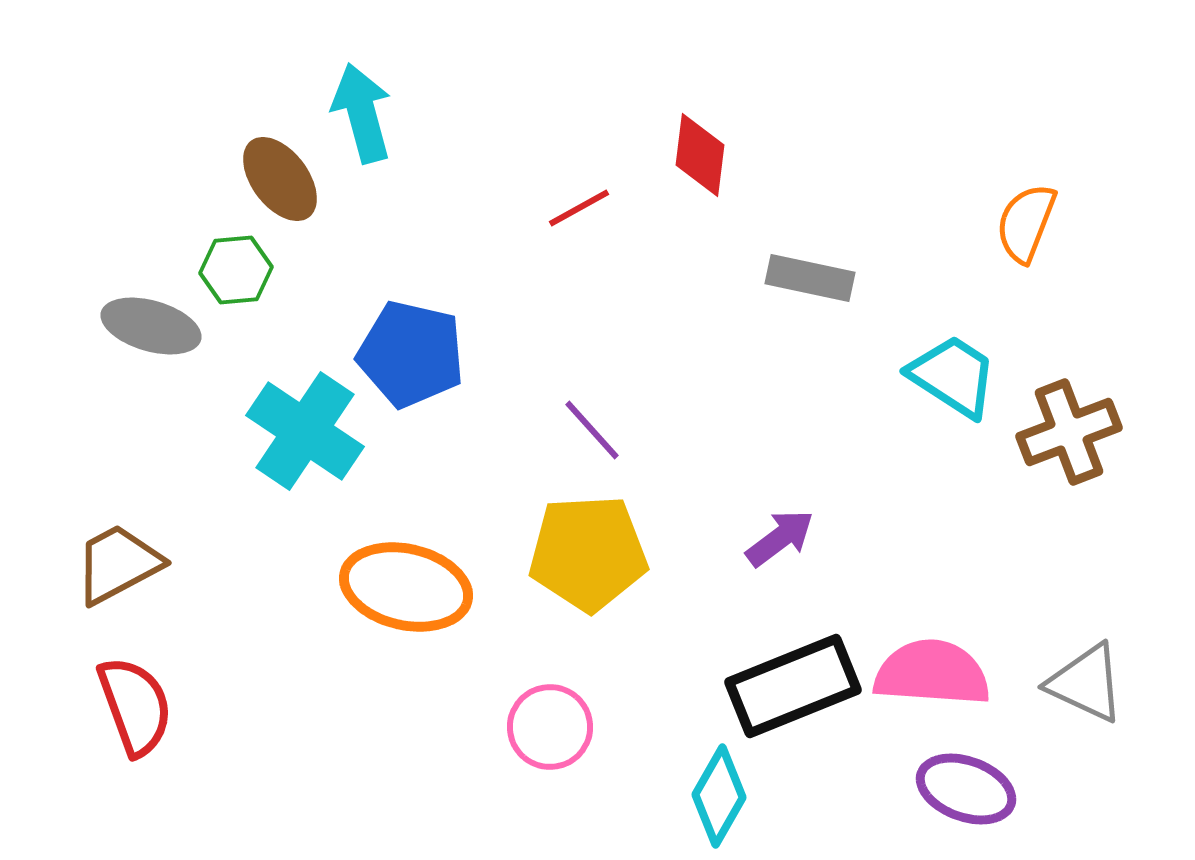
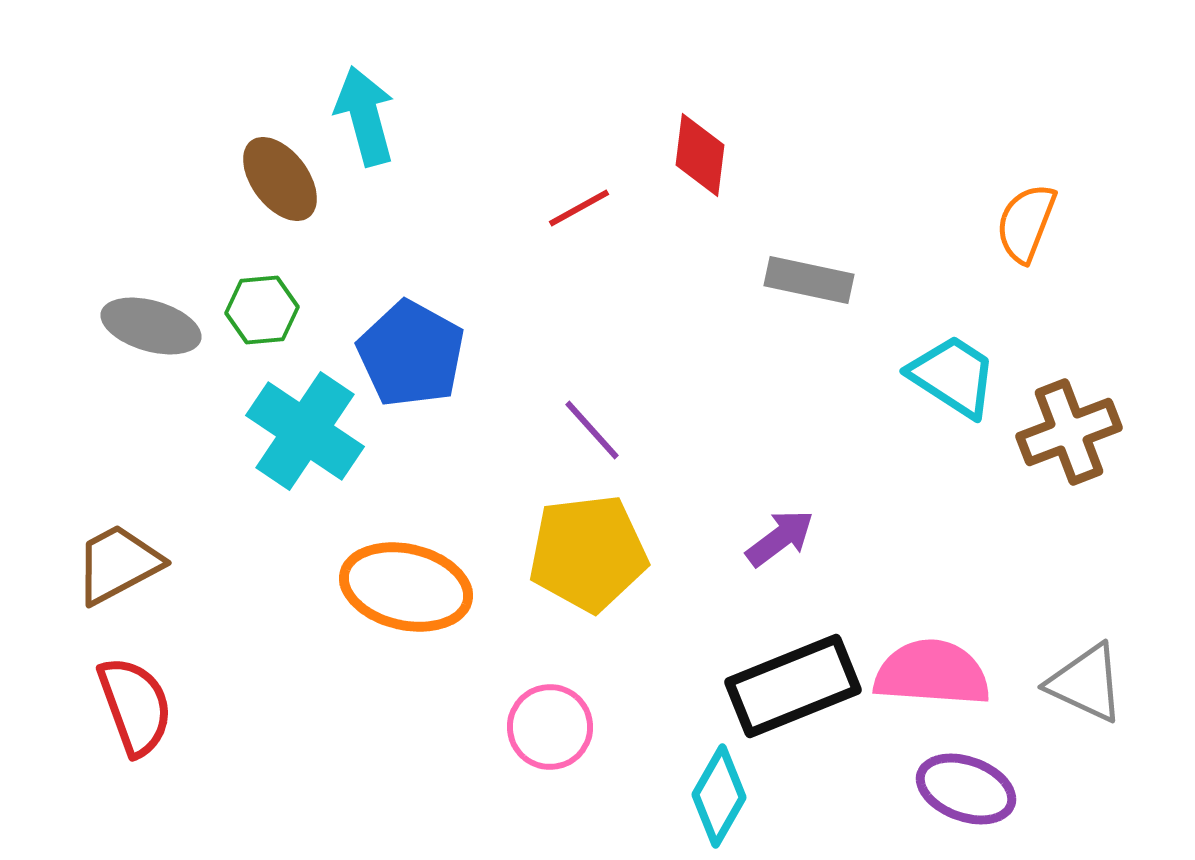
cyan arrow: moved 3 px right, 3 px down
green hexagon: moved 26 px right, 40 px down
gray rectangle: moved 1 px left, 2 px down
blue pentagon: rotated 16 degrees clockwise
yellow pentagon: rotated 4 degrees counterclockwise
